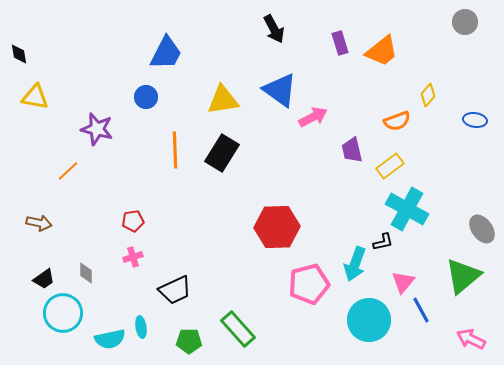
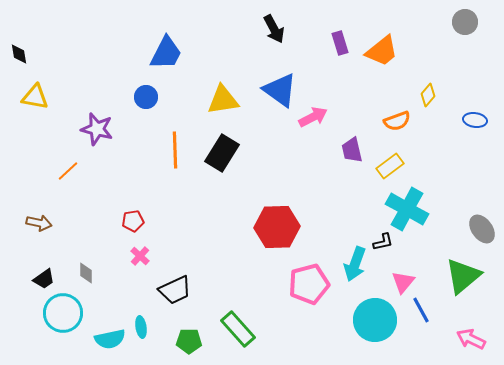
pink cross at (133, 257): moved 7 px right, 1 px up; rotated 30 degrees counterclockwise
cyan circle at (369, 320): moved 6 px right
